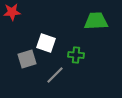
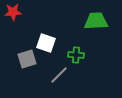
red star: moved 1 px right
gray line: moved 4 px right
